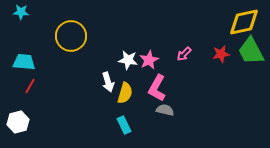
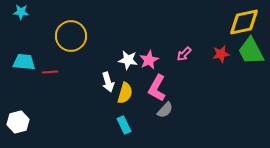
red line: moved 20 px right, 14 px up; rotated 56 degrees clockwise
gray semicircle: rotated 120 degrees clockwise
